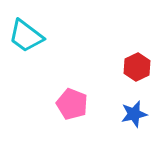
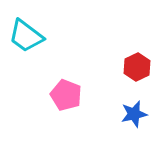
pink pentagon: moved 6 px left, 9 px up
